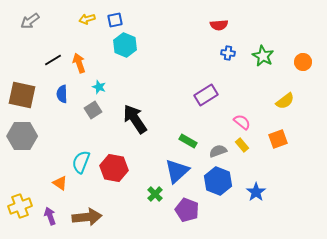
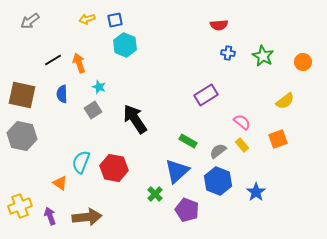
gray hexagon: rotated 12 degrees clockwise
gray semicircle: rotated 18 degrees counterclockwise
